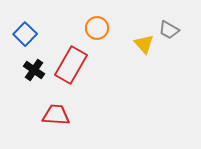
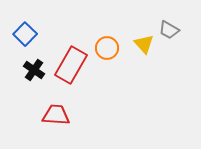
orange circle: moved 10 px right, 20 px down
